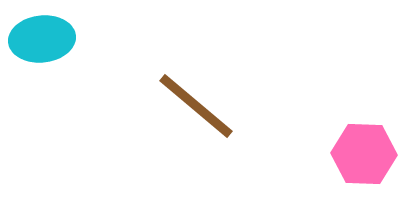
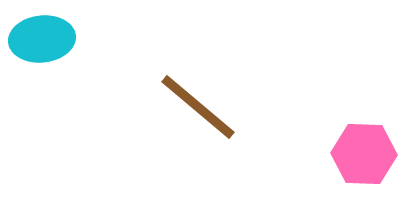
brown line: moved 2 px right, 1 px down
